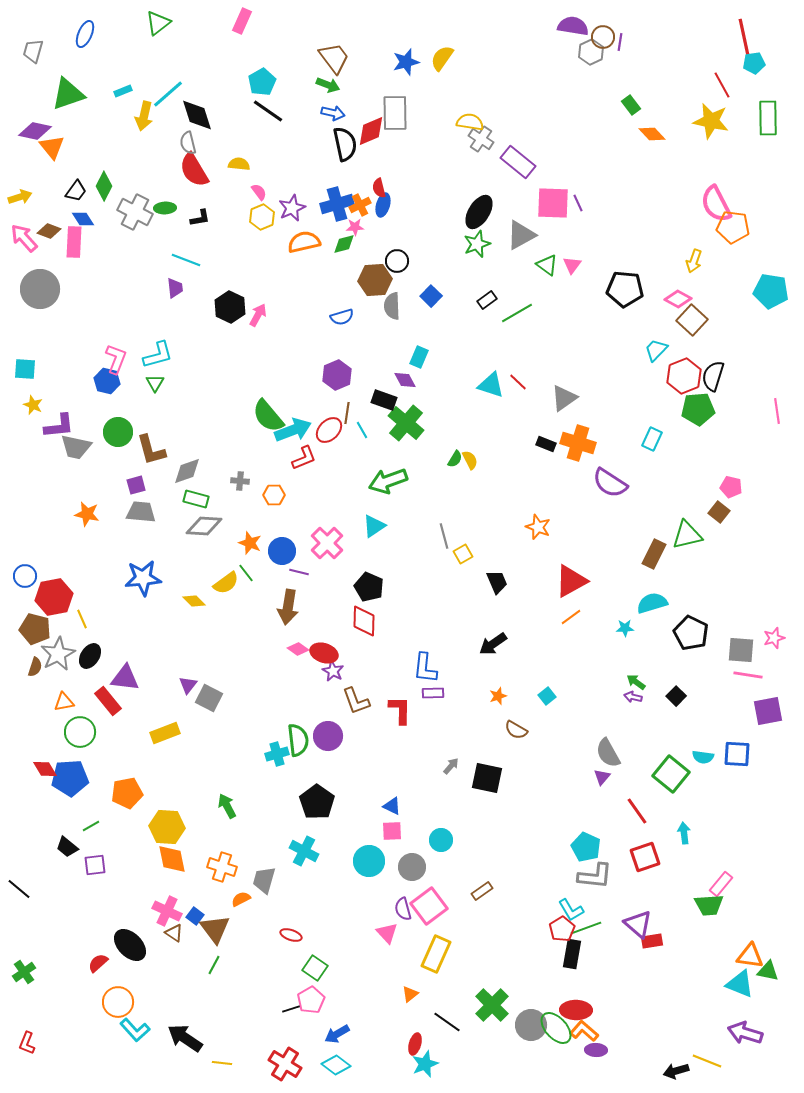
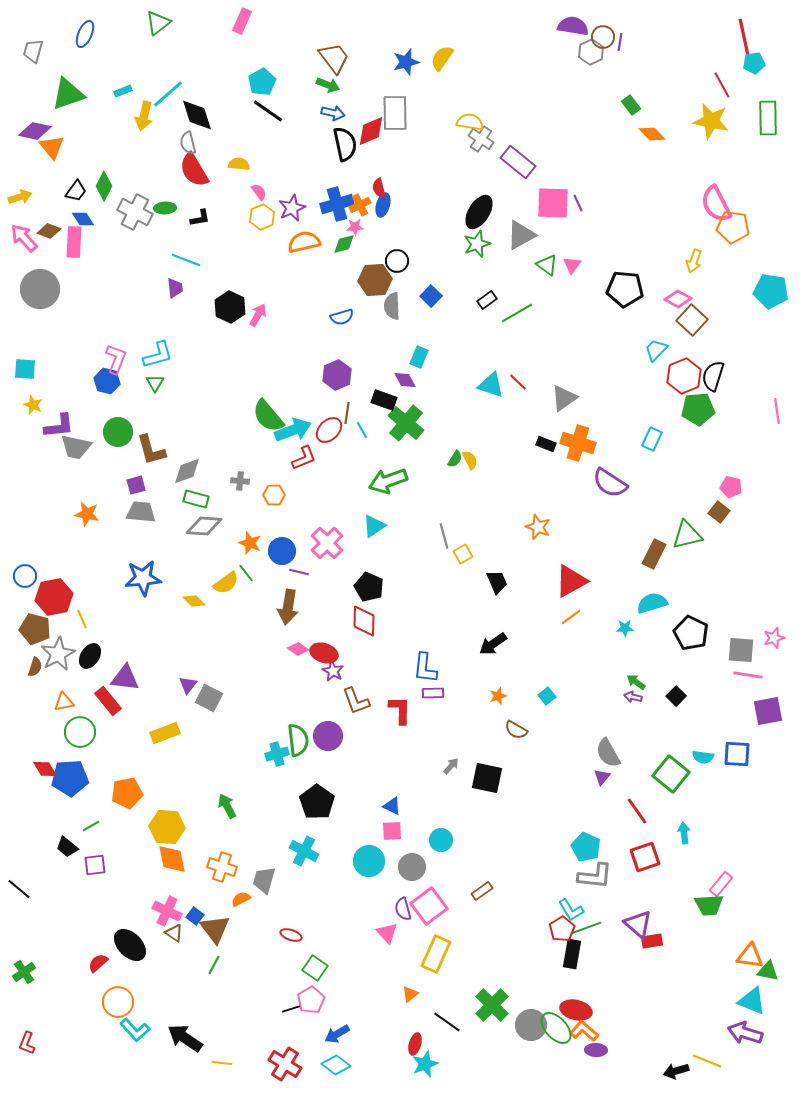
cyan triangle at (740, 984): moved 12 px right, 17 px down
red ellipse at (576, 1010): rotated 12 degrees clockwise
